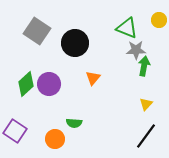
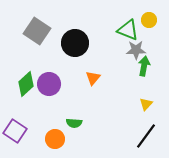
yellow circle: moved 10 px left
green triangle: moved 1 px right, 2 px down
